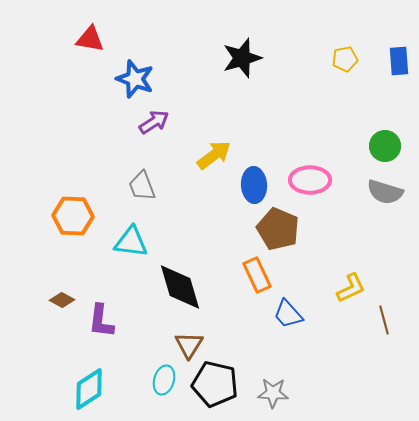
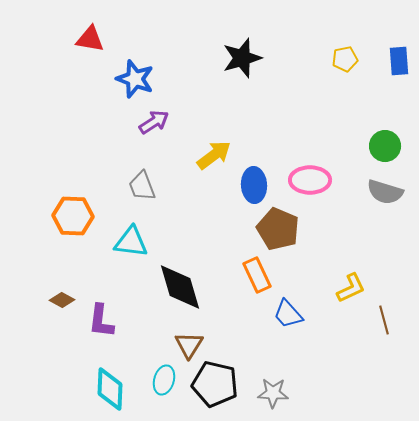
cyan diamond: moved 21 px right; rotated 54 degrees counterclockwise
